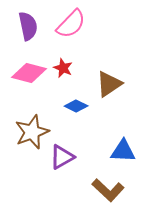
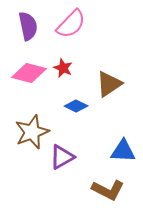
brown L-shape: rotated 16 degrees counterclockwise
